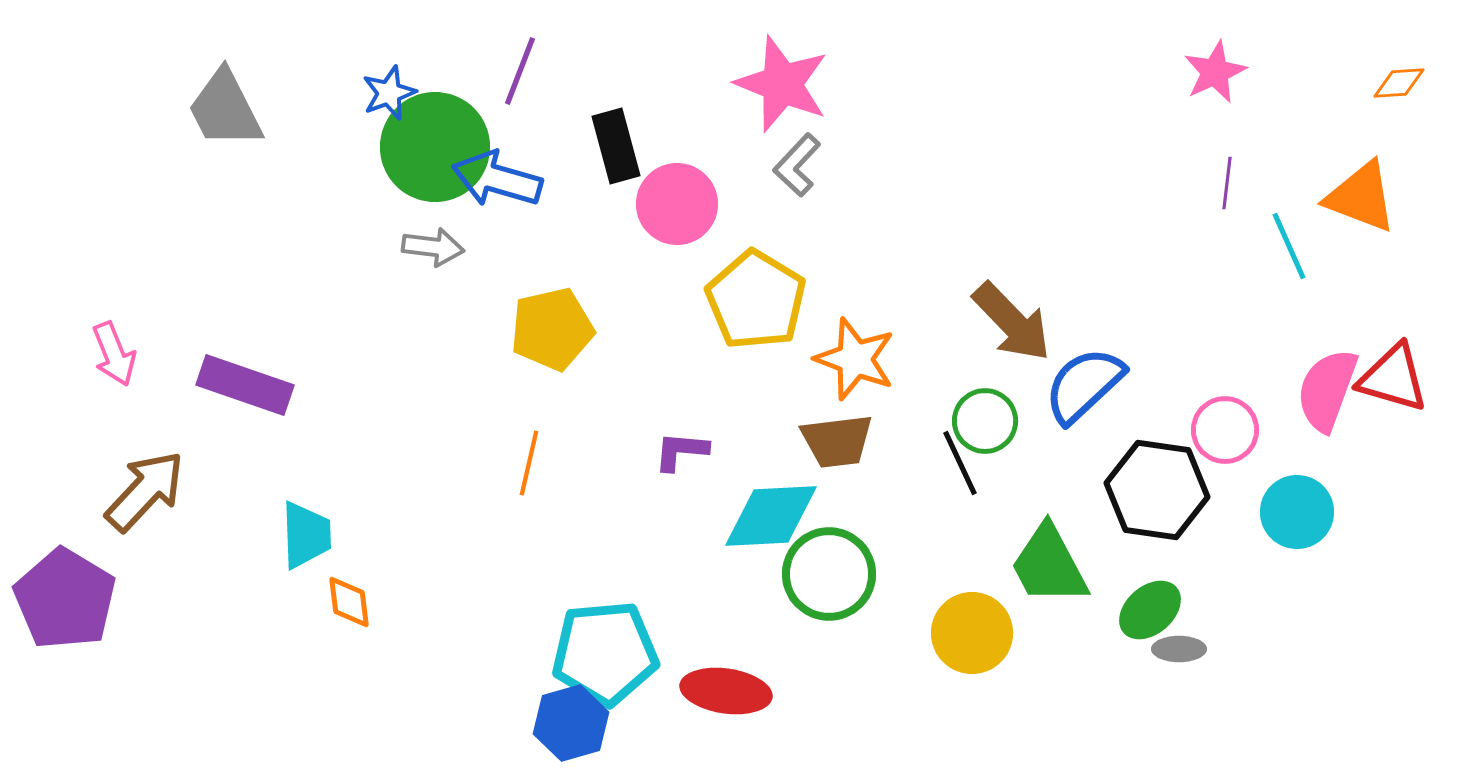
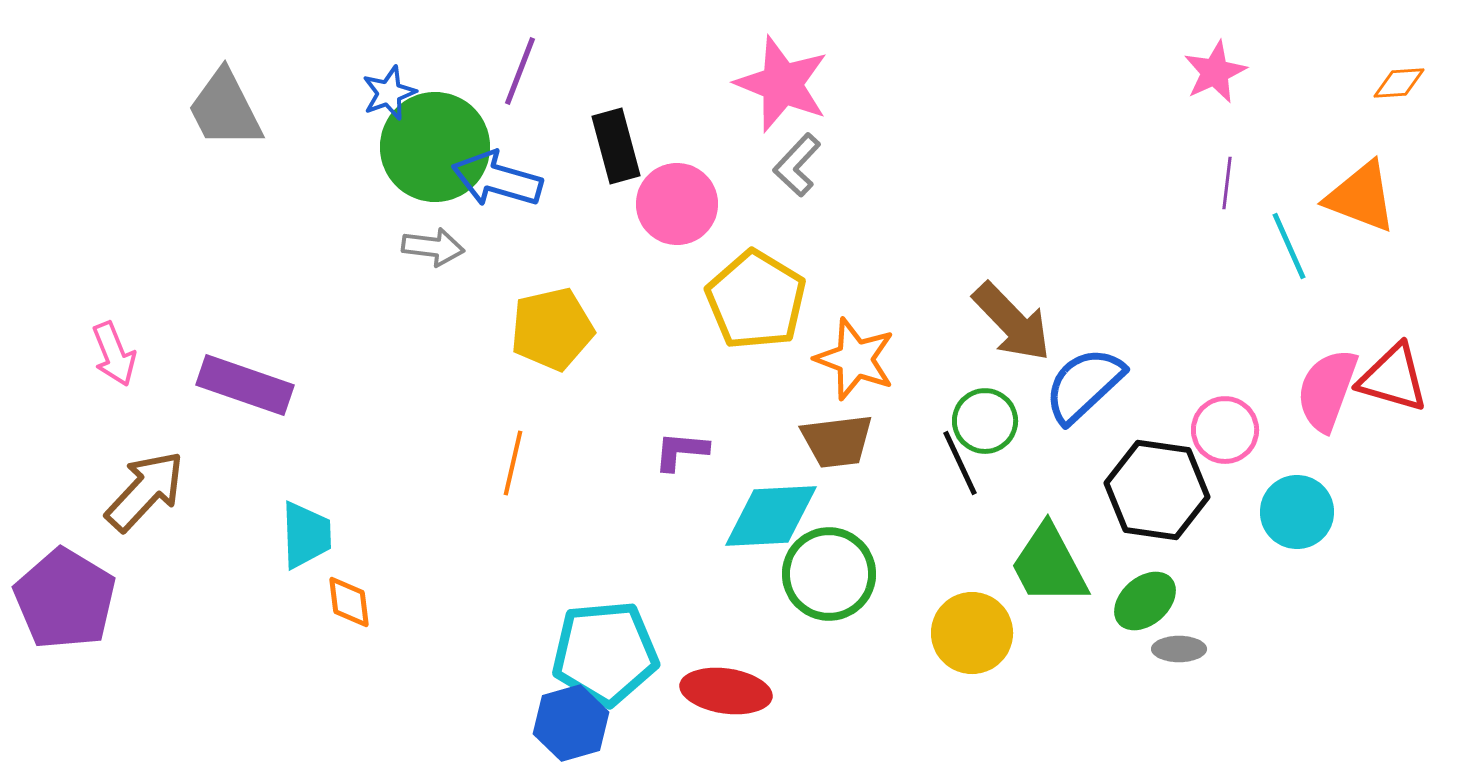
orange line at (529, 463): moved 16 px left
green ellipse at (1150, 610): moved 5 px left, 9 px up
